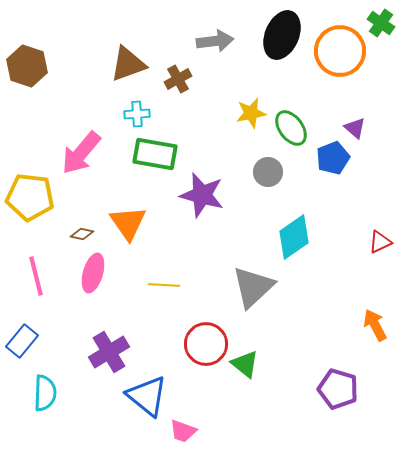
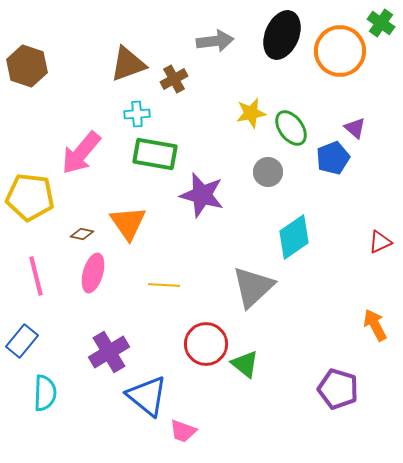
brown cross: moved 4 px left
